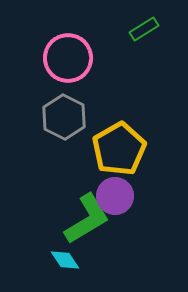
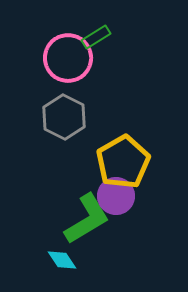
green rectangle: moved 48 px left, 8 px down
yellow pentagon: moved 4 px right, 13 px down
purple circle: moved 1 px right
cyan diamond: moved 3 px left
